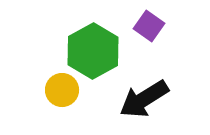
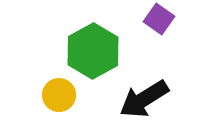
purple square: moved 10 px right, 7 px up
yellow circle: moved 3 px left, 5 px down
